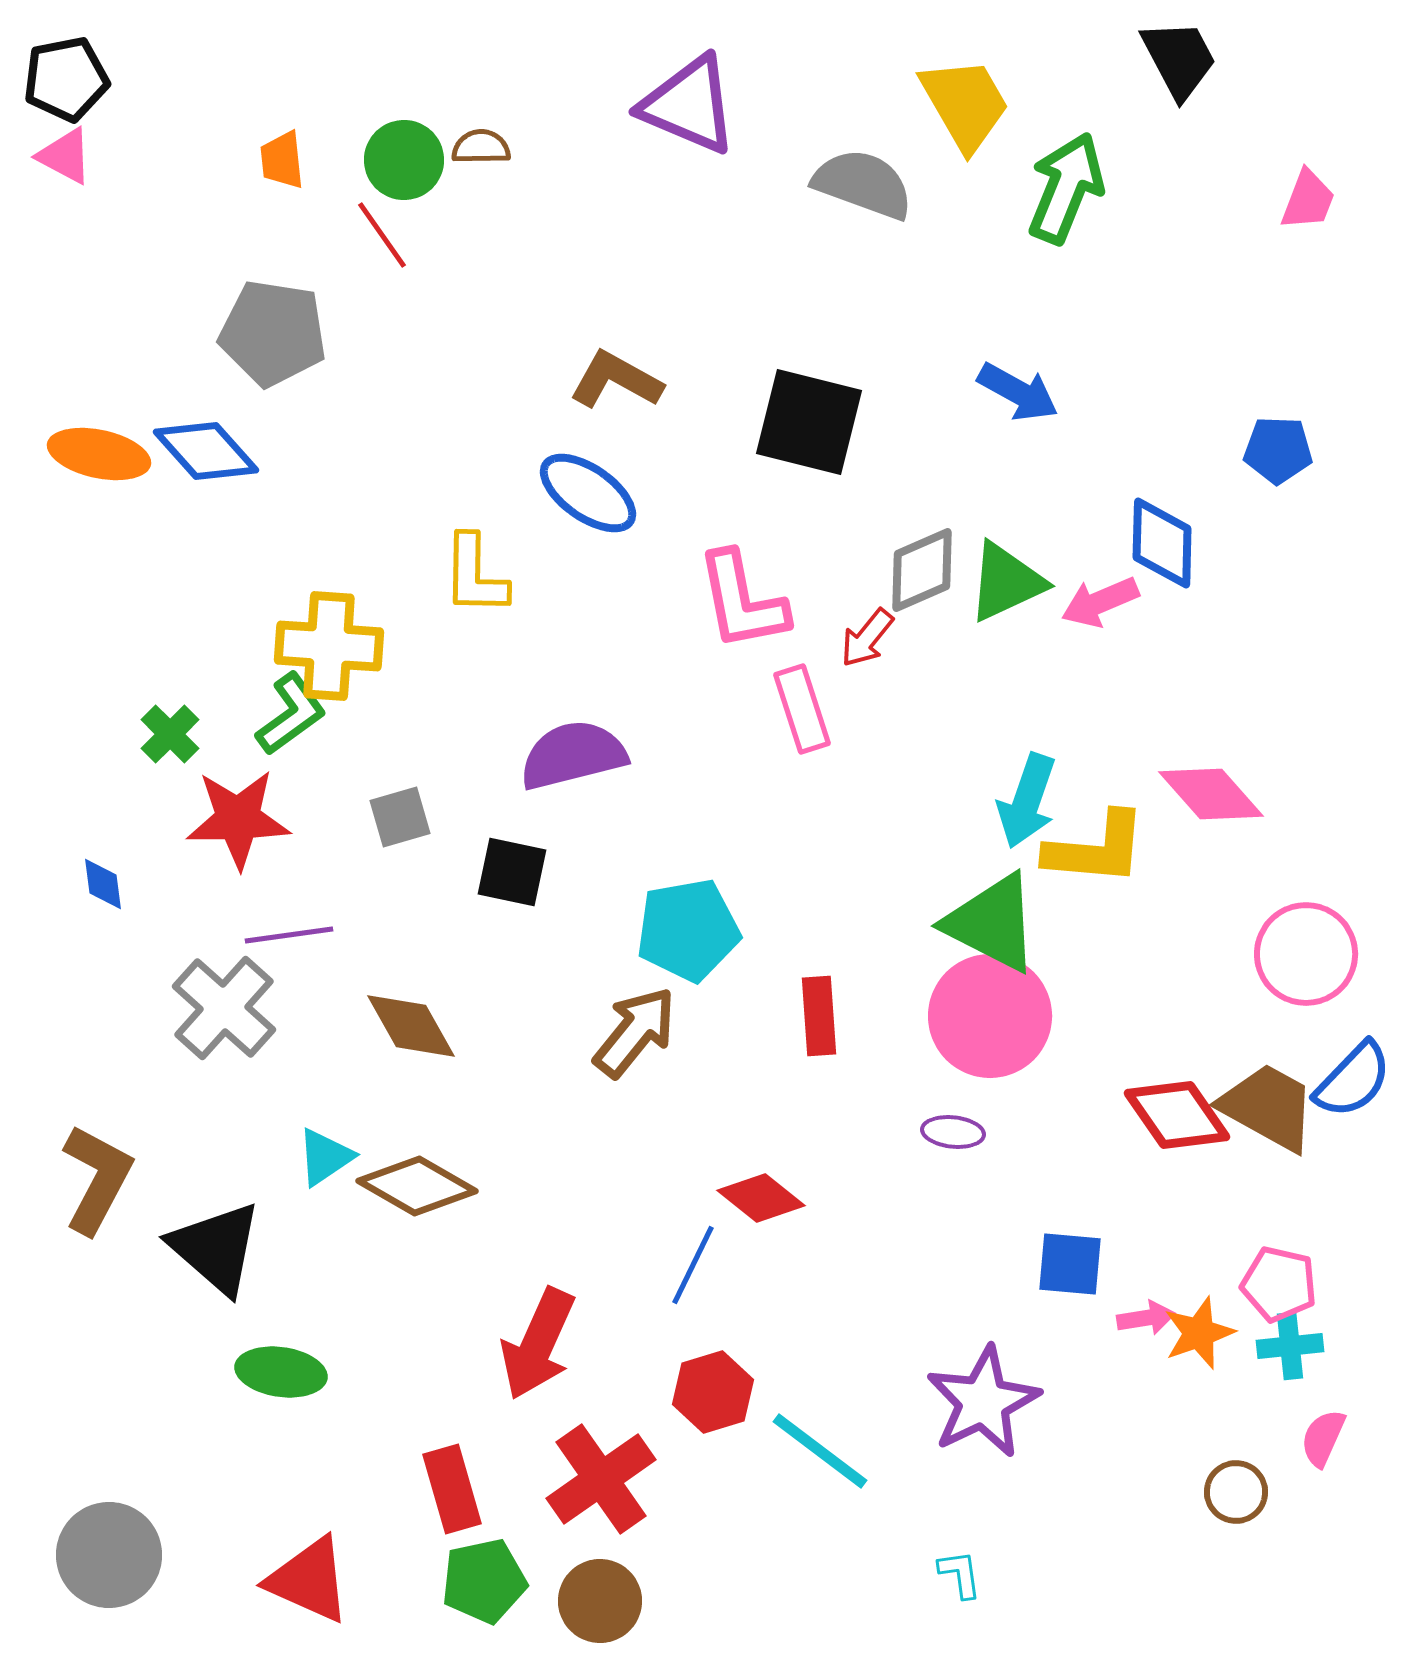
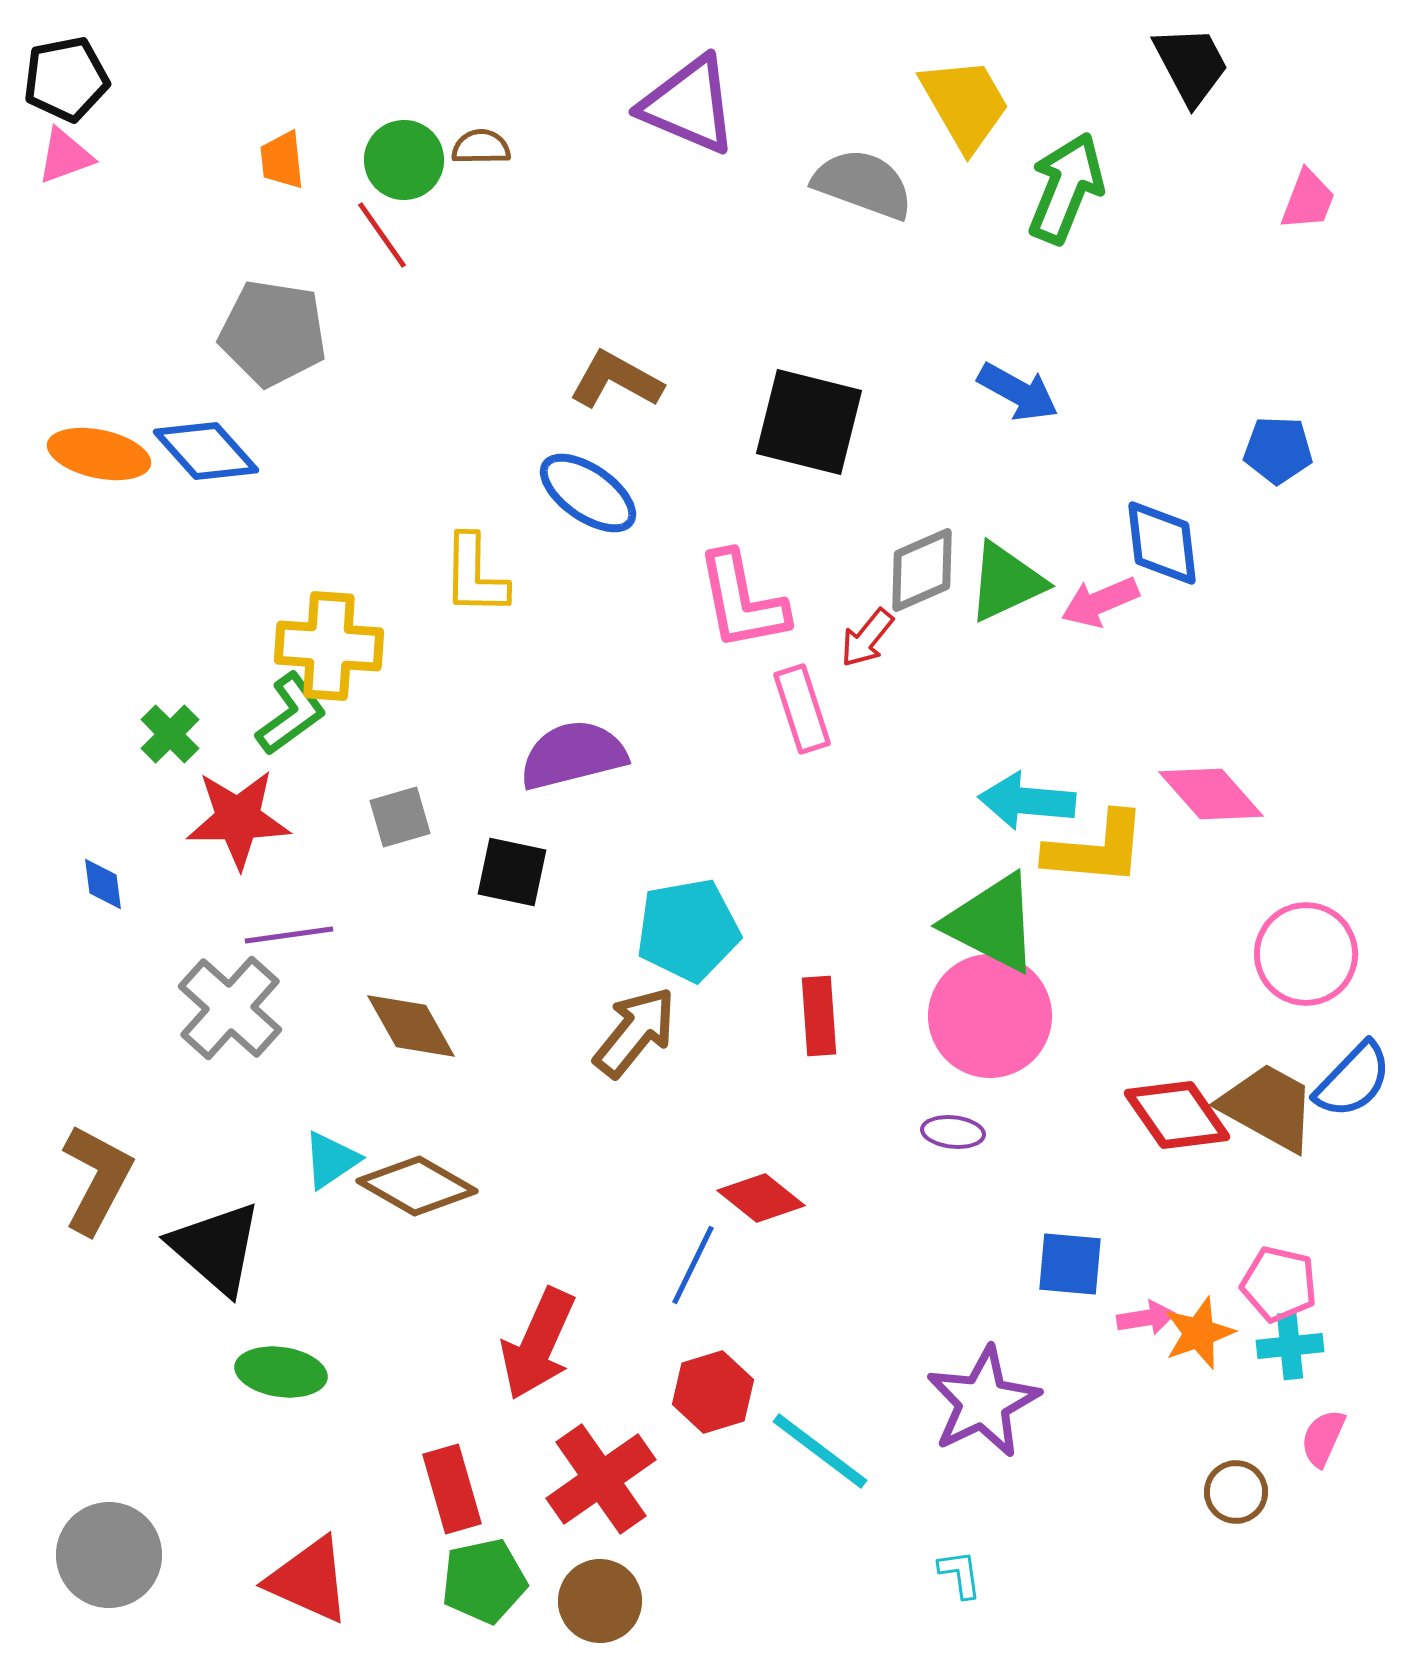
black trapezoid at (1179, 59): moved 12 px right, 6 px down
pink triangle at (65, 156): rotated 48 degrees counterclockwise
blue diamond at (1162, 543): rotated 8 degrees counterclockwise
cyan arrow at (1027, 801): rotated 76 degrees clockwise
gray cross at (224, 1008): moved 6 px right
cyan triangle at (325, 1157): moved 6 px right, 3 px down
